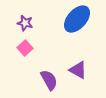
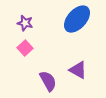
purple semicircle: moved 1 px left, 1 px down
